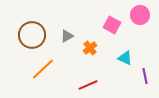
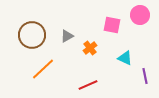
pink square: rotated 18 degrees counterclockwise
